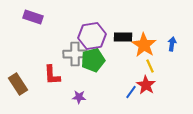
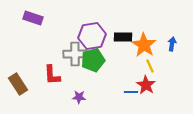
purple rectangle: moved 1 px down
blue line: rotated 56 degrees clockwise
